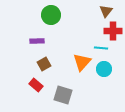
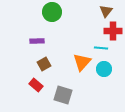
green circle: moved 1 px right, 3 px up
